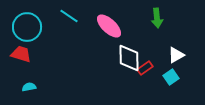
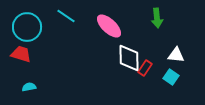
cyan line: moved 3 px left
white triangle: rotated 36 degrees clockwise
red rectangle: rotated 21 degrees counterclockwise
cyan square: rotated 21 degrees counterclockwise
